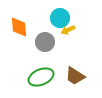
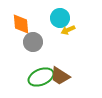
orange diamond: moved 2 px right, 3 px up
gray circle: moved 12 px left
brown trapezoid: moved 15 px left
